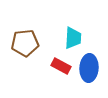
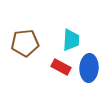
cyan trapezoid: moved 2 px left, 2 px down
red rectangle: moved 1 px down
